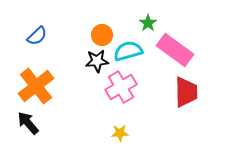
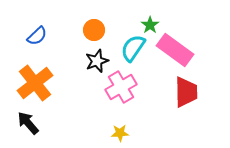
green star: moved 2 px right, 2 px down
orange circle: moved 8 px left, 5 px up
cyan semicircle: moved 5 px right, 3 px up; rotated 40 degrees counterclockwise
black star: rotated 15 degrees counterclockwise
orange cross: moved 1 px left, 3 px up
